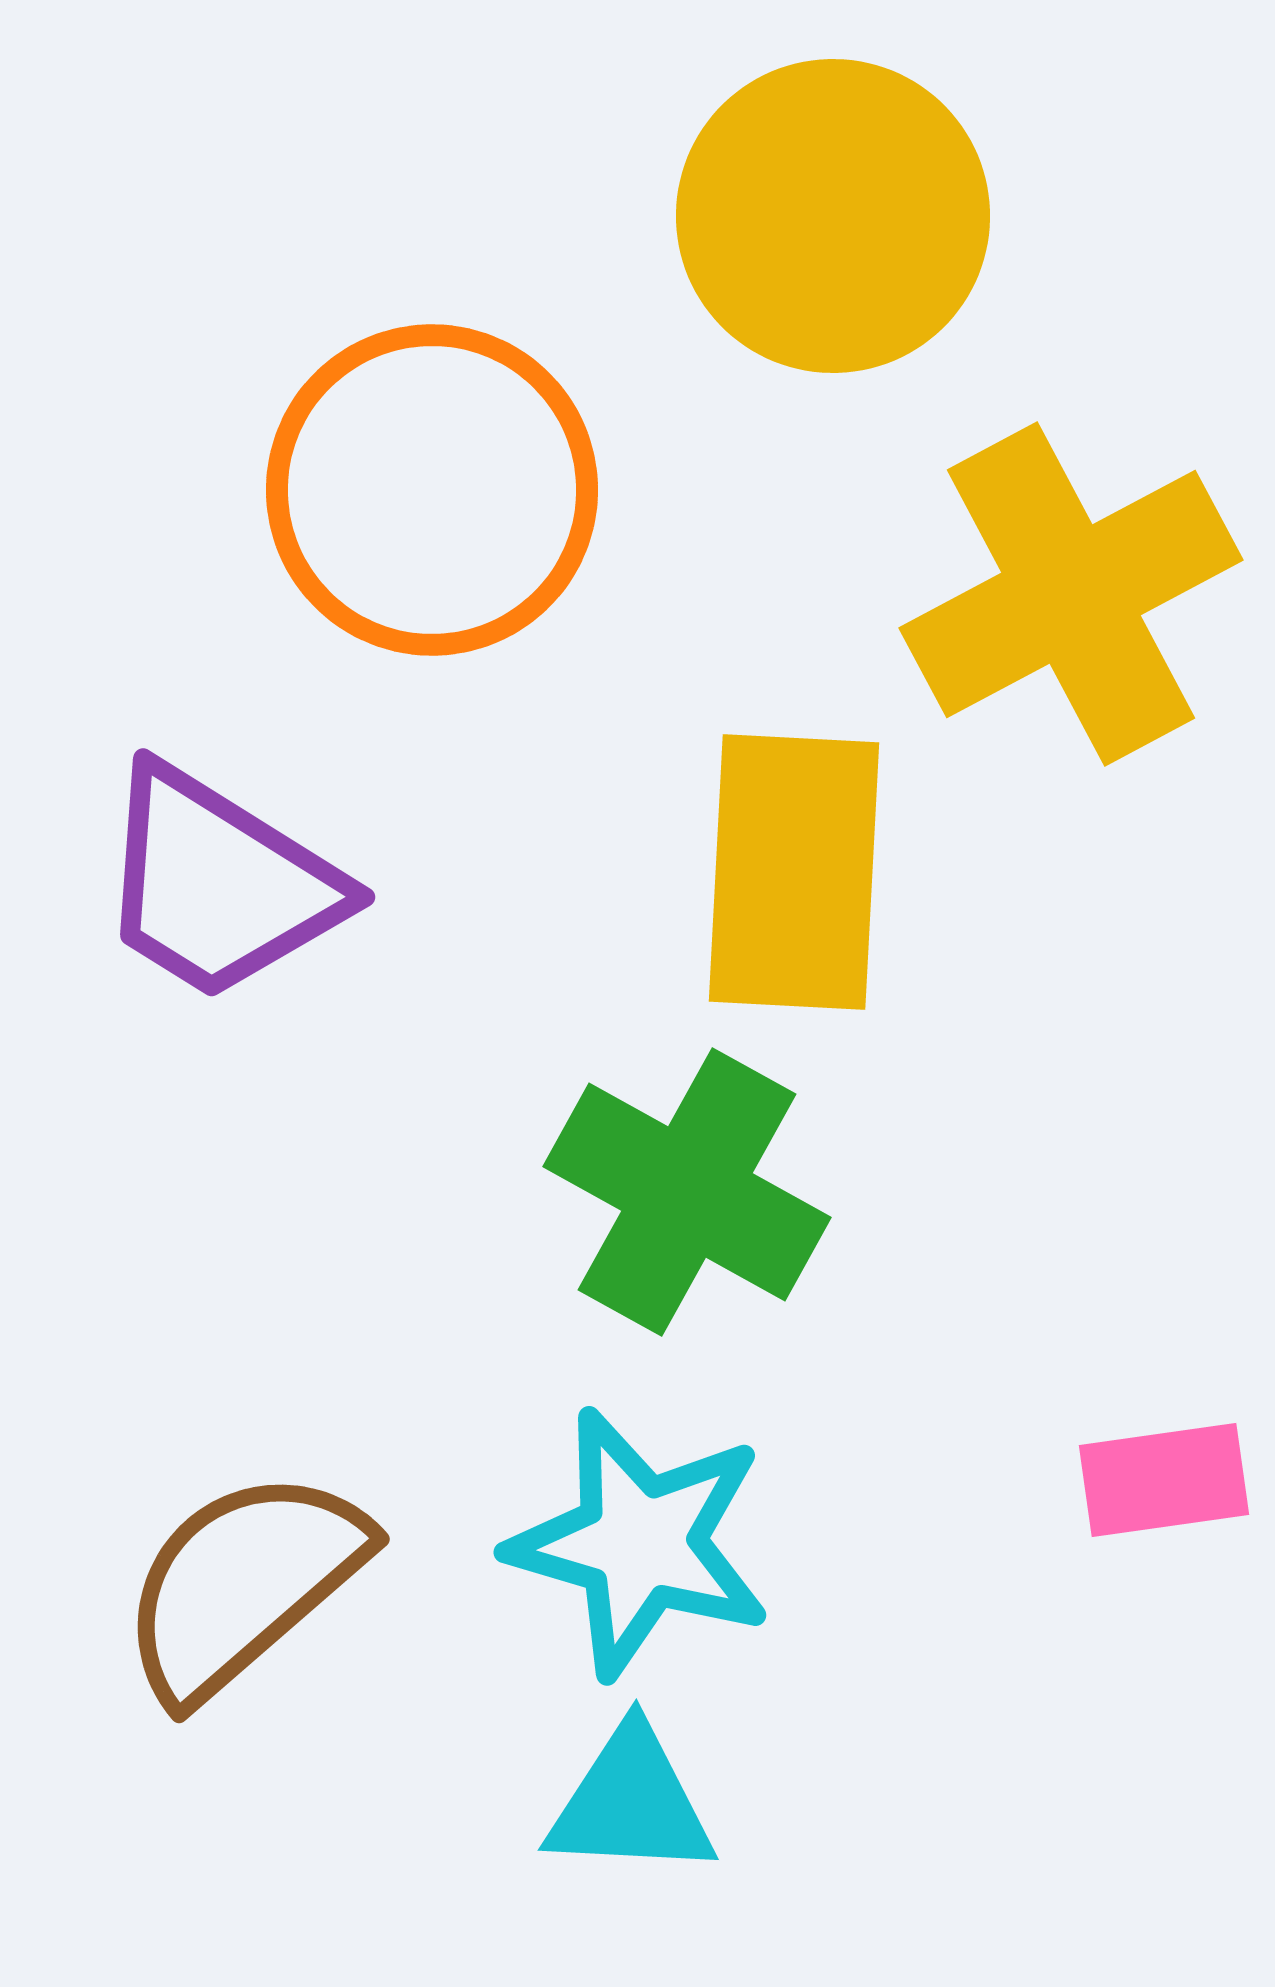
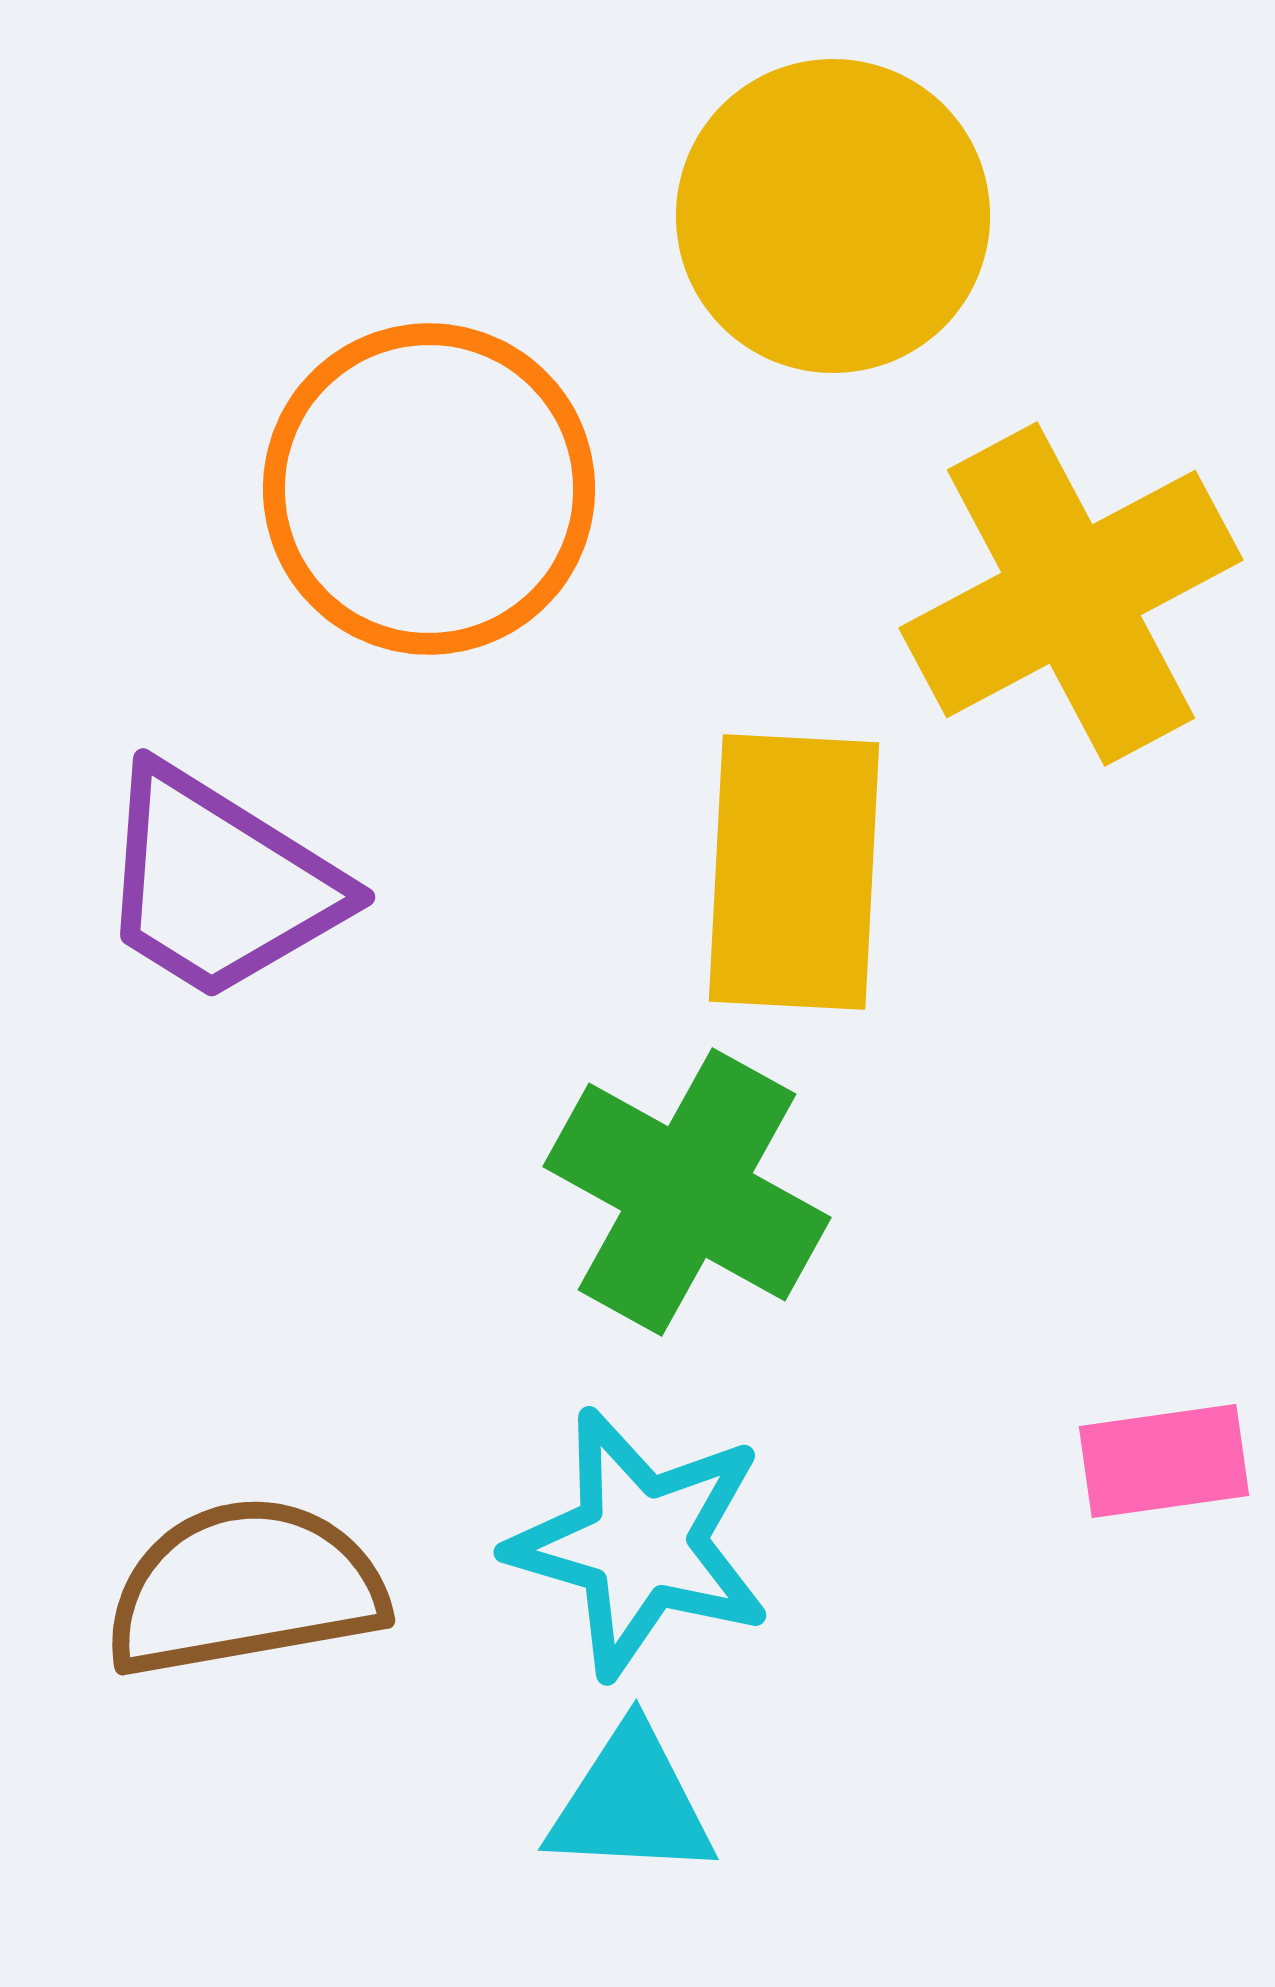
orange circle: moved 3 px left, 1 px up
pink rectangle: moved 19 px up
brown semicircle: moved 2 px right, 4 px down; rotated 31 degrees clockwise
